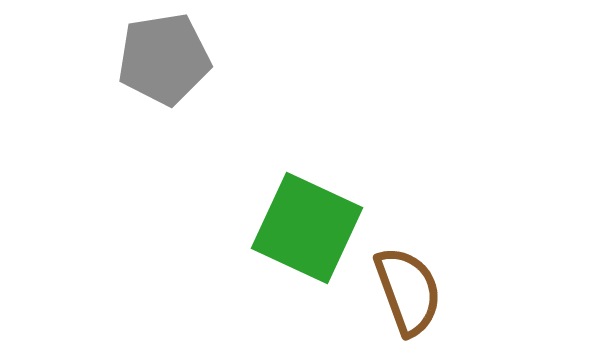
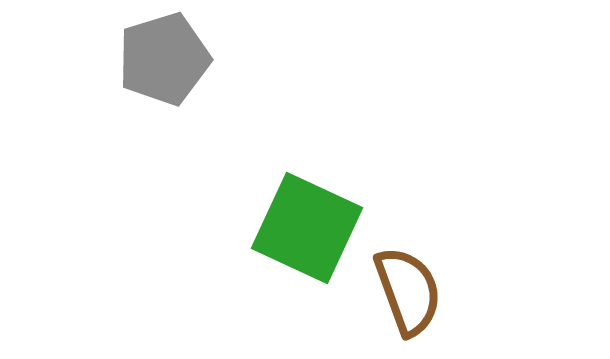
gray pentagon: rotated 8 degrees counterclockwise
